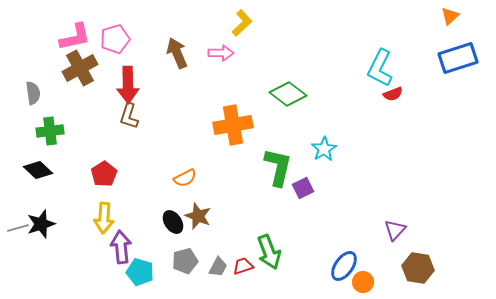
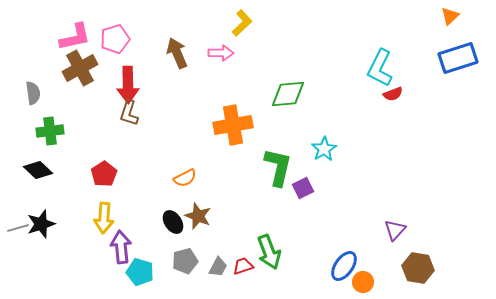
green diamond: rotated 42 degrees counterclockwise
brown L-shape: moved 3 px up
